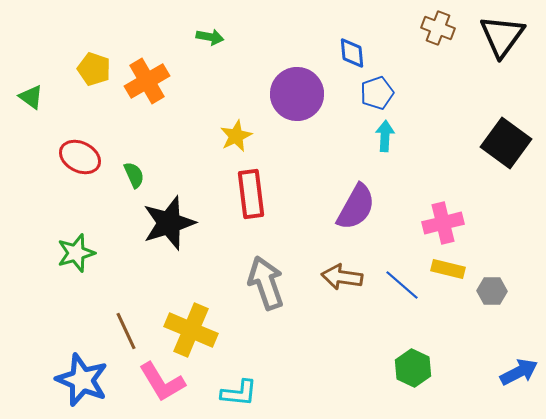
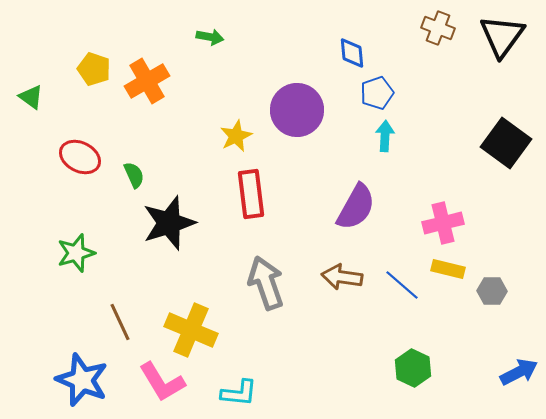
purple circle: moved 16 px down
brown line: moved 6 px left, 9 px up
